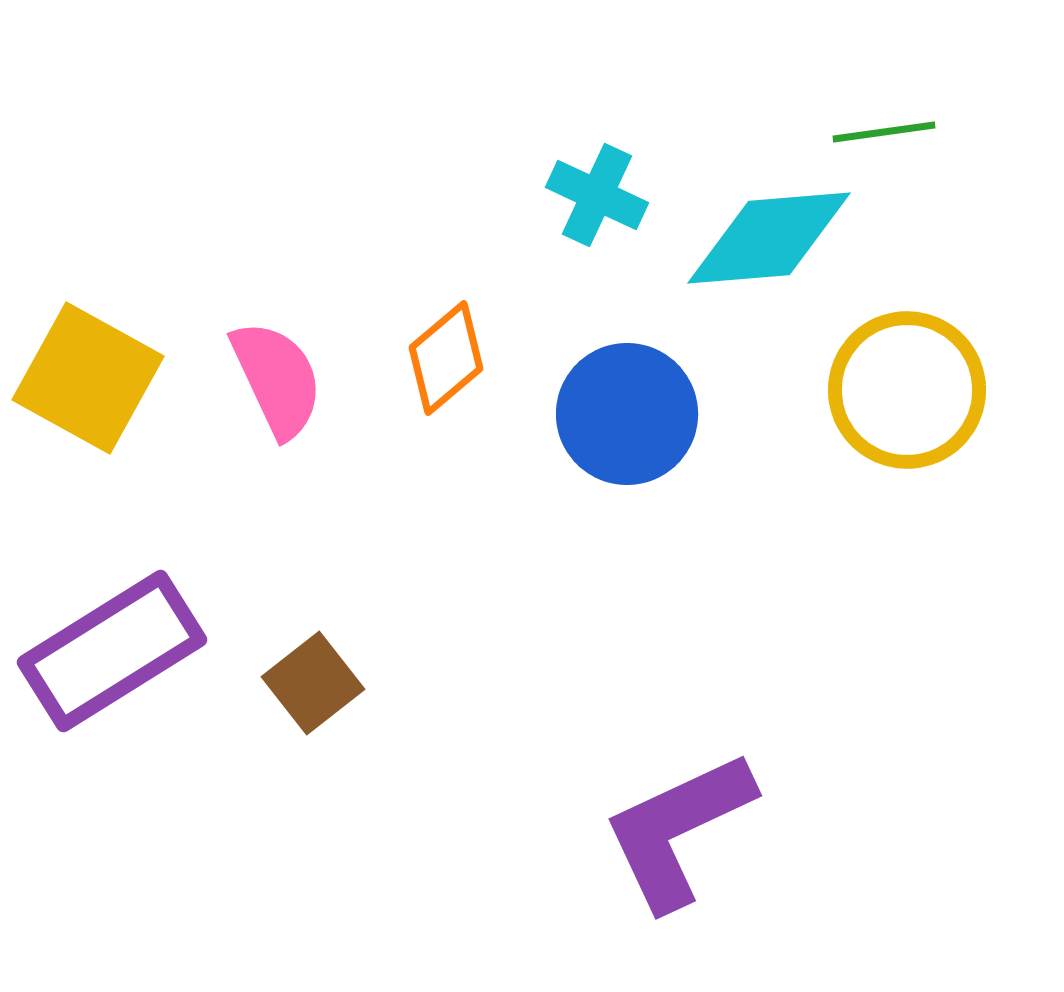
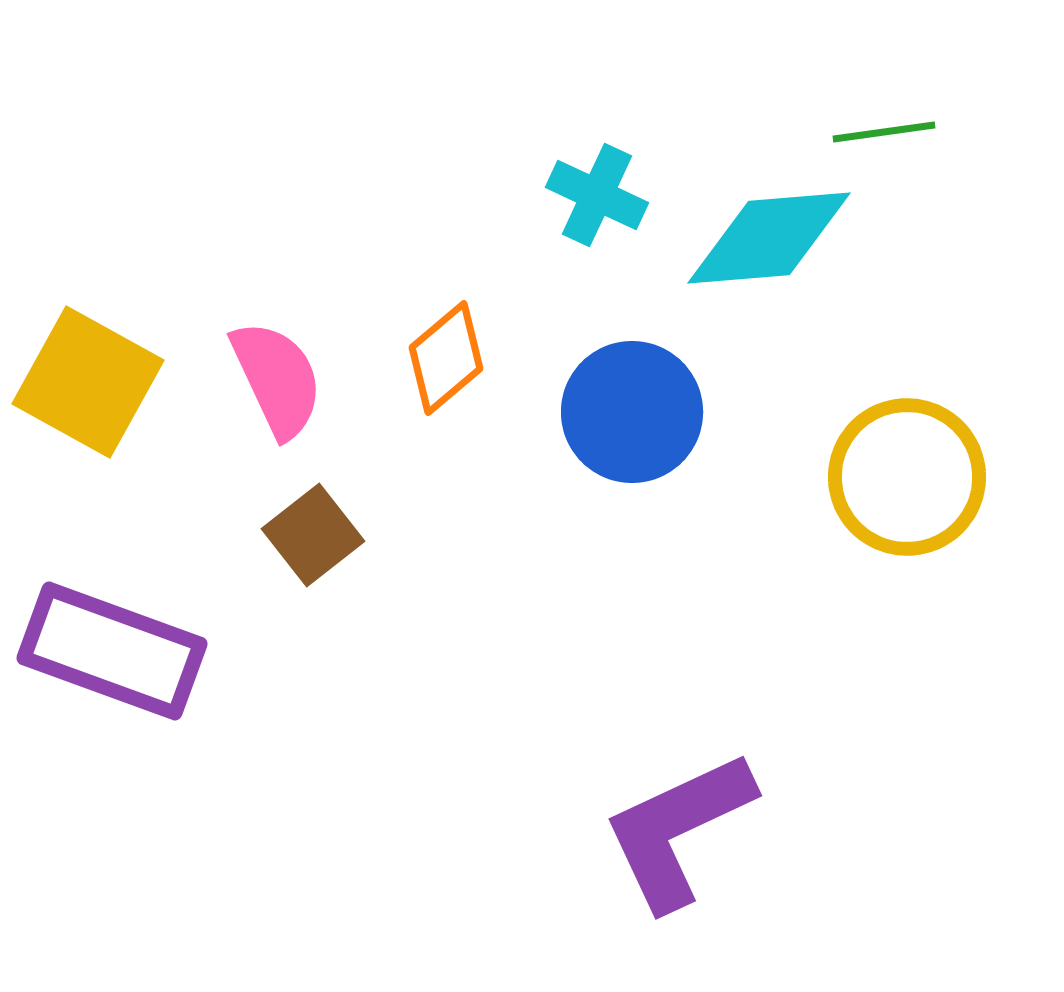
yellow square: moved 4 px down
yellow circle: moved 87 px down
blue circle: moved 5 px right, 2 px up
purple rectangle: rotated 52 degrees clockwise
brown square: moved 148 px up
